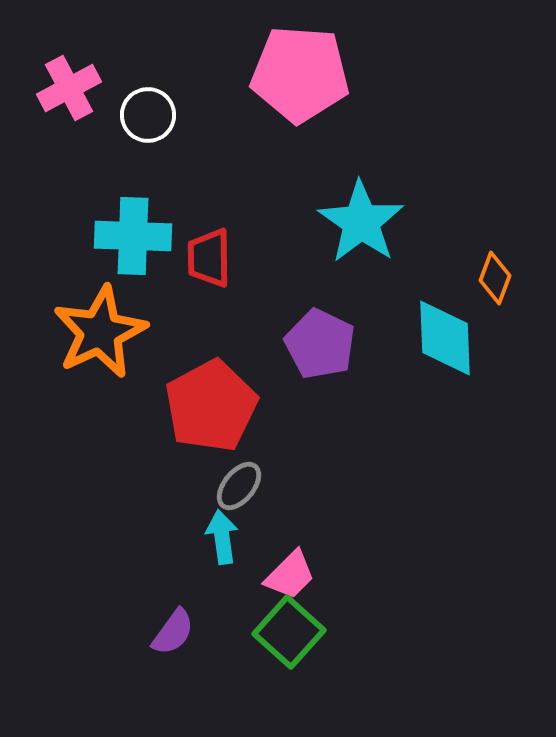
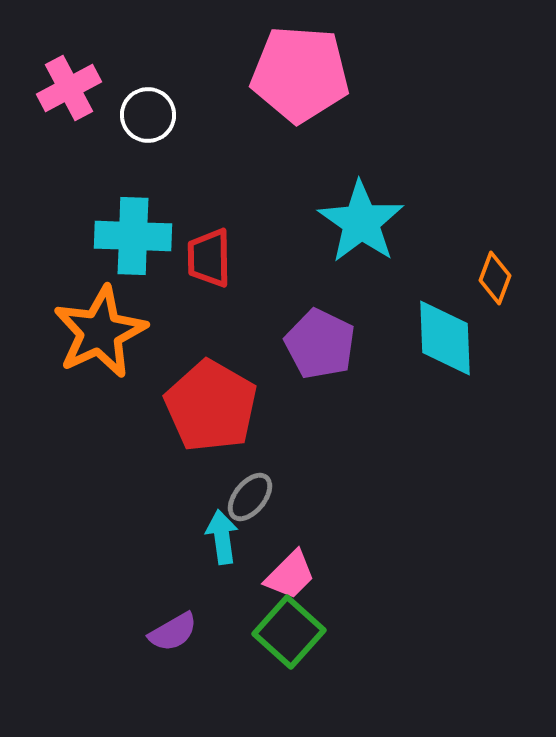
red pentagon: rotated 14 degrees counterclockwise
gray ellipse: moved 11 px right, 11 px down
purple semicircle: rotated 24 degrees clockwise
